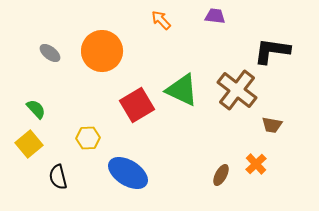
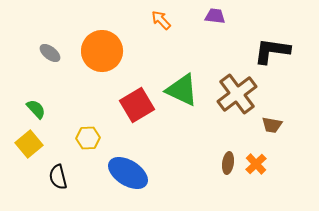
brown cross: moved 4 px down; rotated 15 degrees clockwise
brown ellipse: moved 7 px right, 12 px up; rotated 20 degrees counterclockwise
